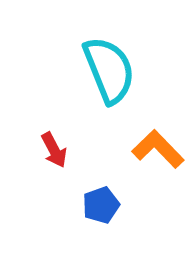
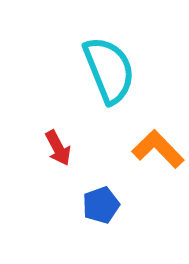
red arrow: moved 4 px right, 2 px up
